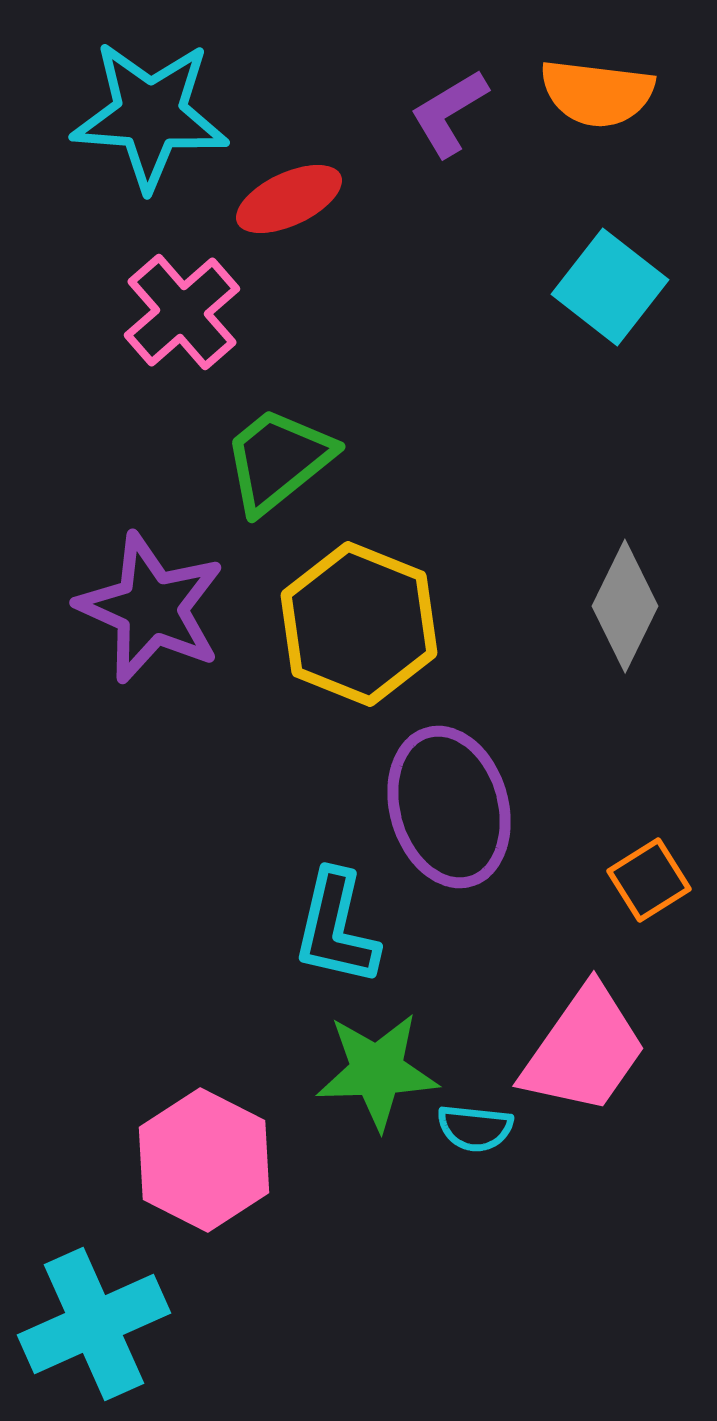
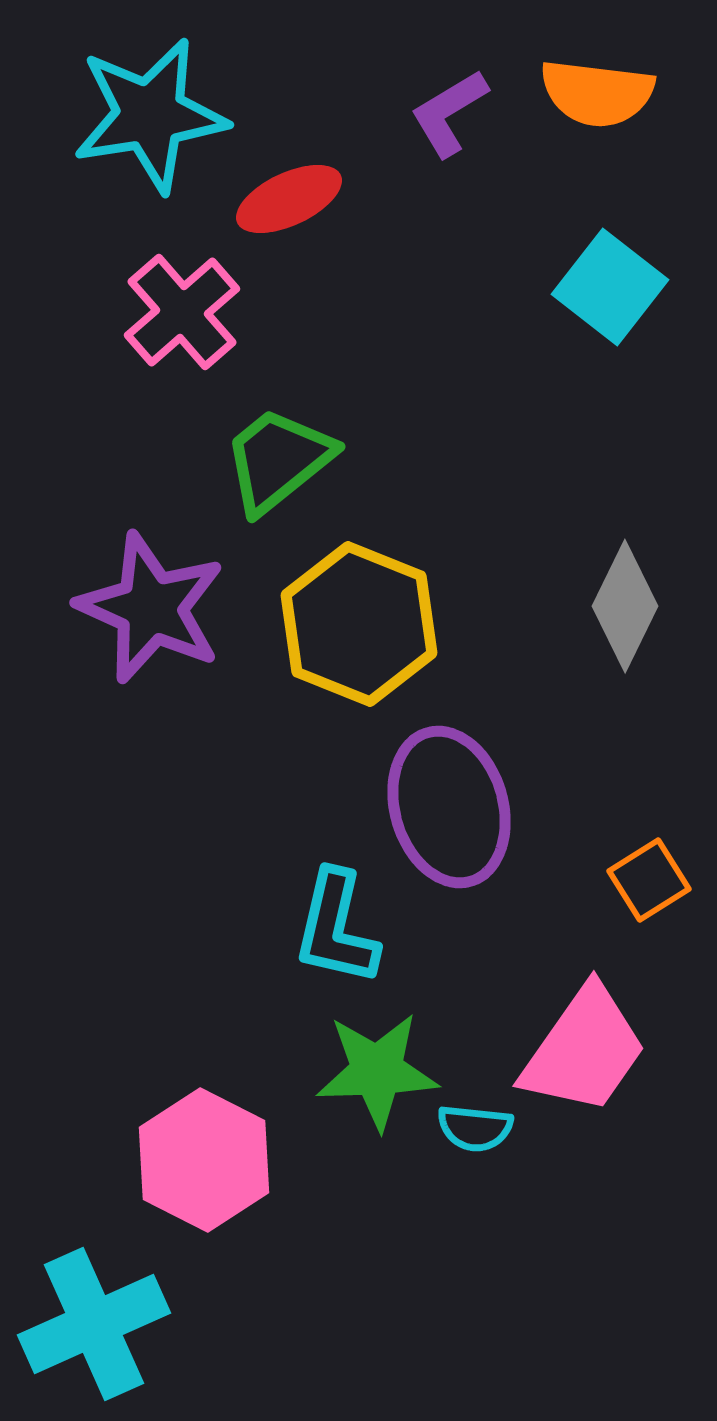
cyan star: rotated 13 degrees counterclockwise
